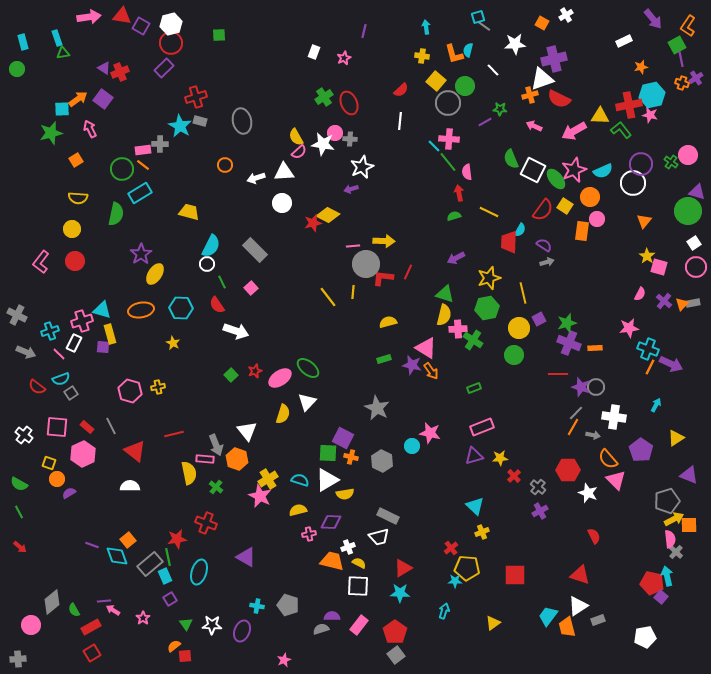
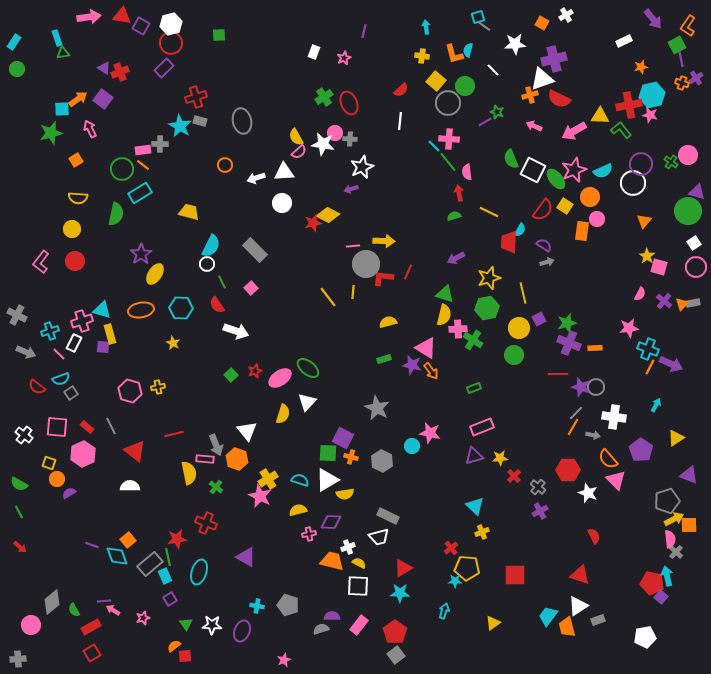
cyan rectangle at (23, 42): moved 9 px left; rotated 49 degrees clockwise
green star at (500, 109): moved 3 px left, 3 px down; rotated 16 degrees clockwise
pink star at (143, 618): rotated 16 degrees clockwise
